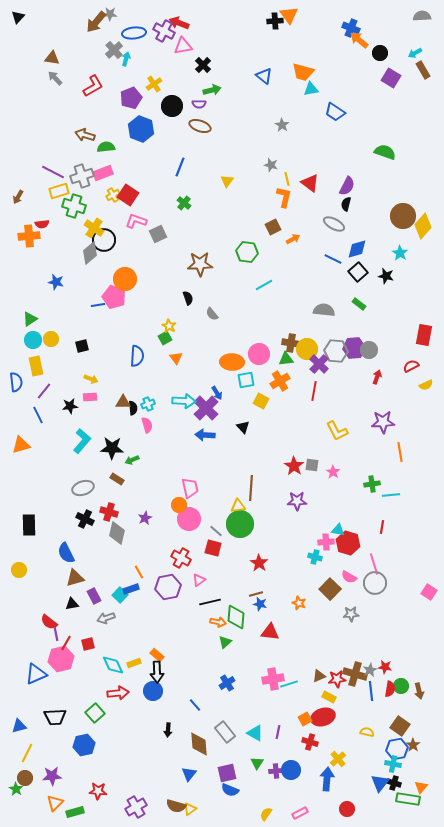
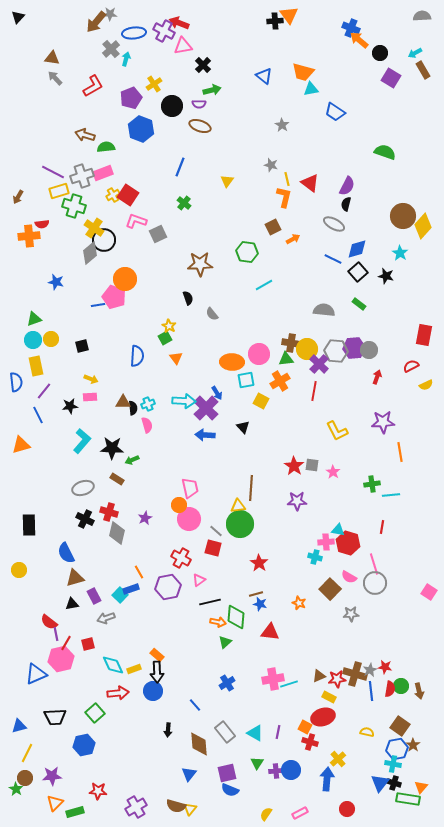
gray cross at (114, 50): moved 3 px left, 1 px up
green triangle at (30, 319): moved 4 px right; rotated 14 degrees clockwise
yellow rectangle at (134, 663): moved 6 px down
orange square at (305, 719): moved 8 px down; rotated 32 degrees counterclockwise
yellow triangle at (190, 809): rotated 16 degrees counterclockwise
